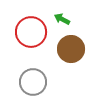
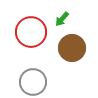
green arrow: rotated 77 degrees counterclockwise
brown circle: moved 1 px right, 1 px up
